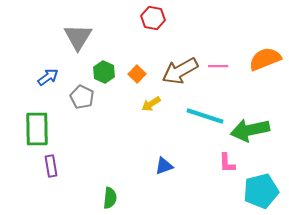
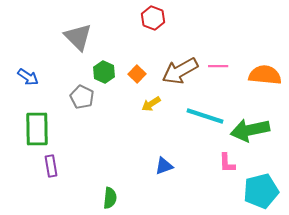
red hexagon: rotated 10 degrees clockwise
gray triangle: rotated 16 degrees counterclockwise
orange semicircle: moved 16 px down; rotated 28 degrees clockwise
blue arrow: moved 20 px left; rotated 70 degrees clockwise
